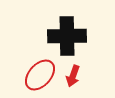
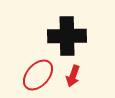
red ellipse: moved 2 px left
